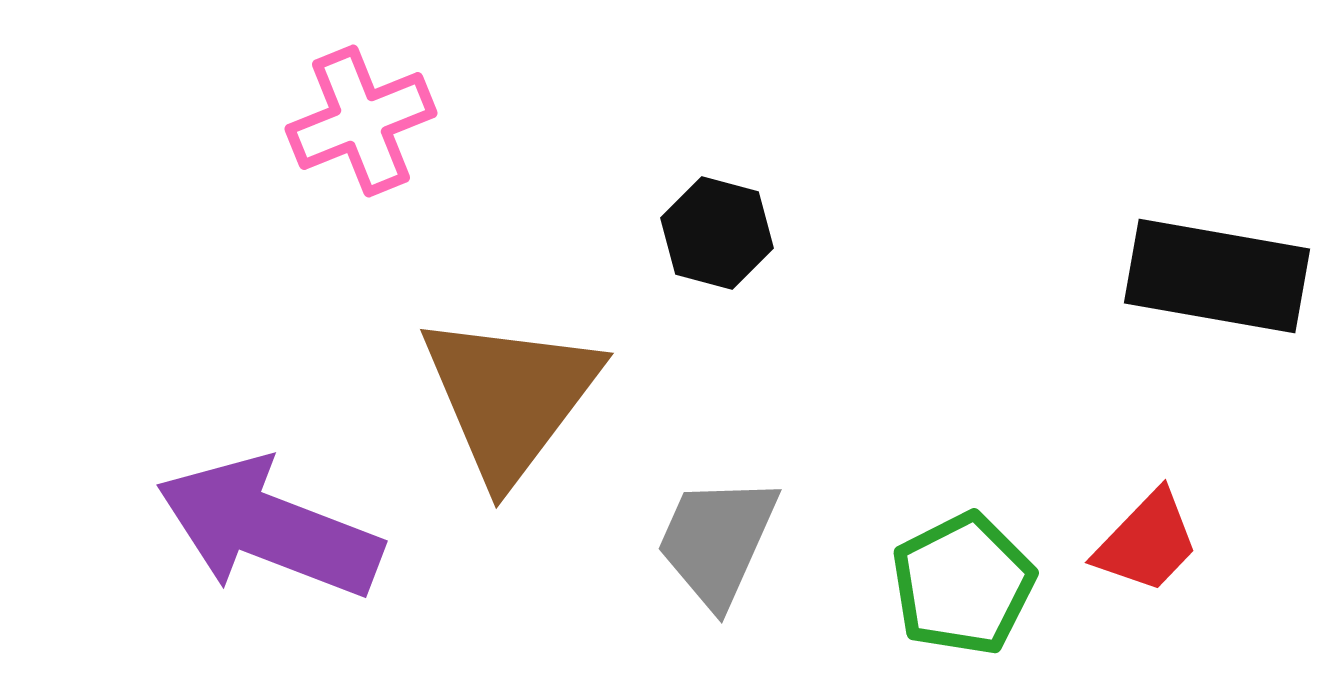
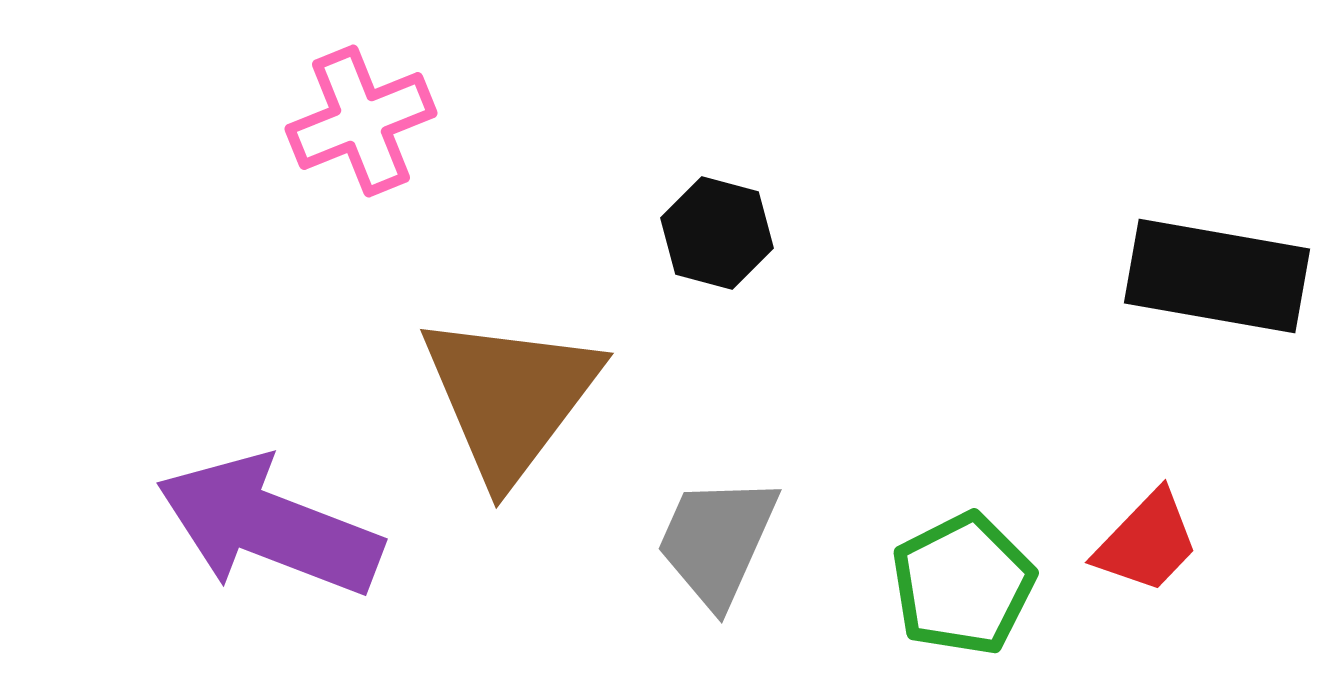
purple arrow: moved 2 px up
